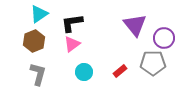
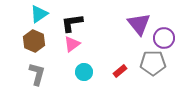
purple triangle: moved 4 px right, 1 px up
brown hexagon: rotated 15 degrees counterclockwise
gray L-shape: moved 1 px left
